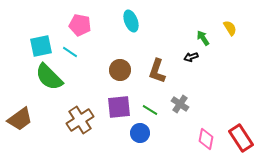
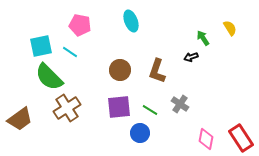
brown cross: moved 13 px left, 12 px up
